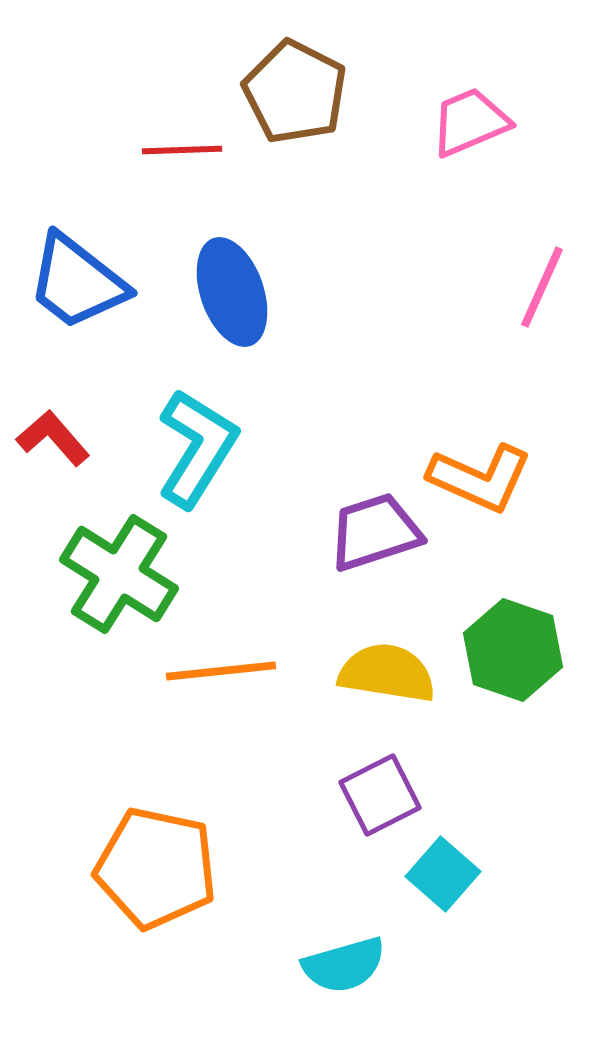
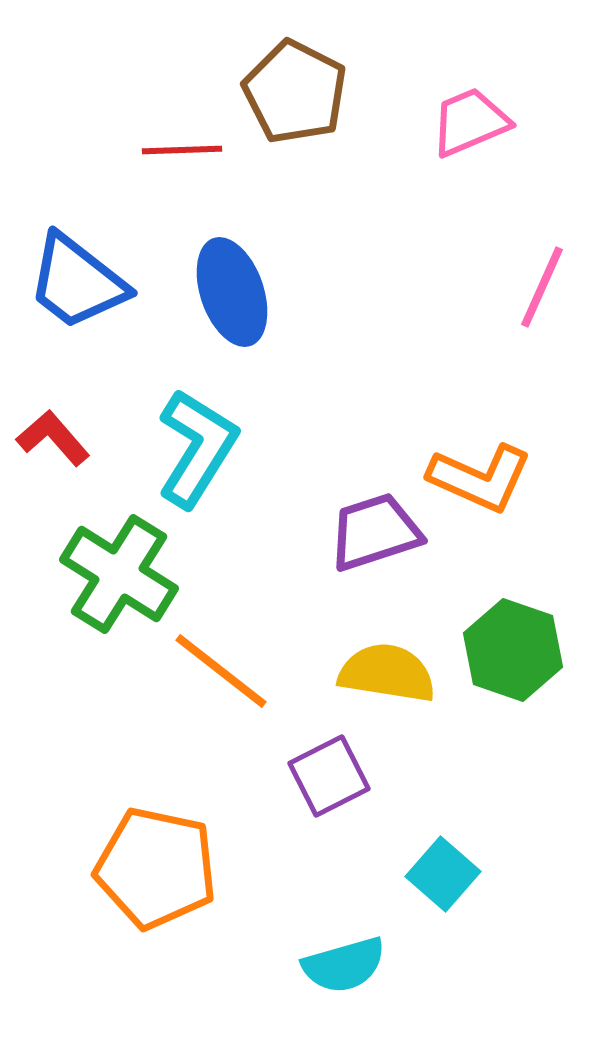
orange line: rotated 44 degrees clockwise
purple square: moved 51 px left, 19 px up
